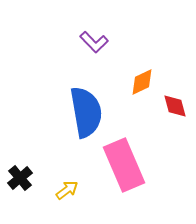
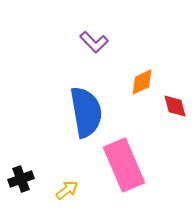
black cross: moved 1 px right, 1 px down; rotated 20 degrees clockwise
